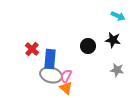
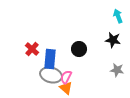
cyan arrow: rotated 136 degrees counterclockwise
black circle: moved 9 px left, 3 px down
pink semicircle: moved 1 px down
